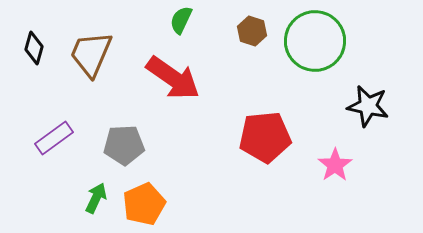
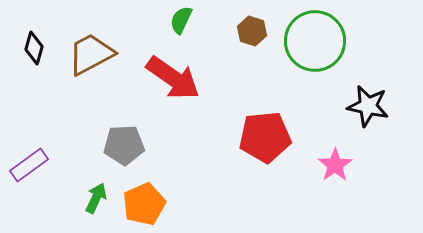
brown trapezoid: rotated 39 degrees clockwise
purple rectangle: moved 25 px left, 27 px down
